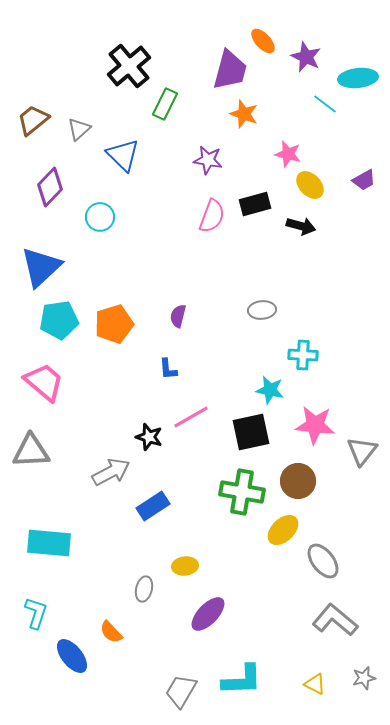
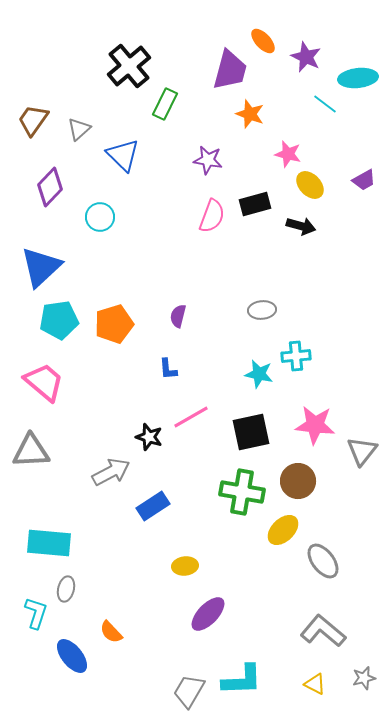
orange star at (244, 114): moved 6 px right
brown trapezoid at (33, 120): rotated 16 degrees counterclockwise
cyan cross at (303, 355): moved 7 px left, 1 px down; rotated 8 degrees counterclockwise
cyan star at (270, 390): moved 11 px left, 16 px up
gray ellipse at (144, 589): moved 78 px left
gray L-shape at (335, 620): moved 12 px left, 11 px down
gray trapezoid at (181, 691): moved 8 px right
